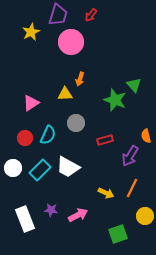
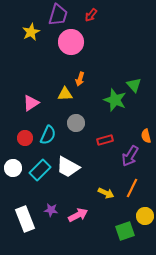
green square: moved 7 px right, 3 px up
